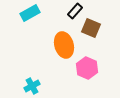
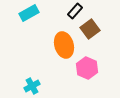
cyan rectangle: moved 1 px left
brown square: moved 1 px left, 1 px down; rotated 30 degrees clockwise
